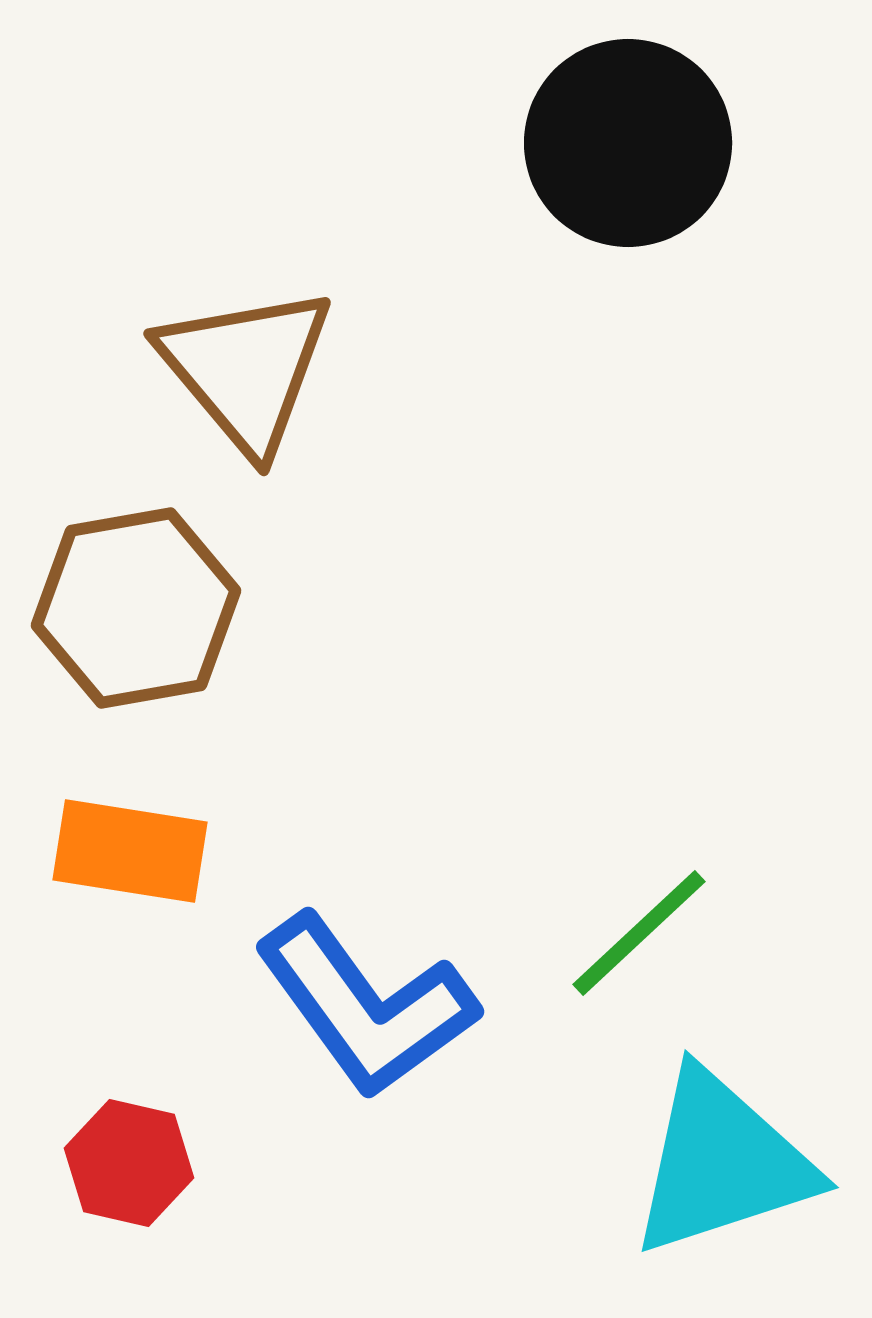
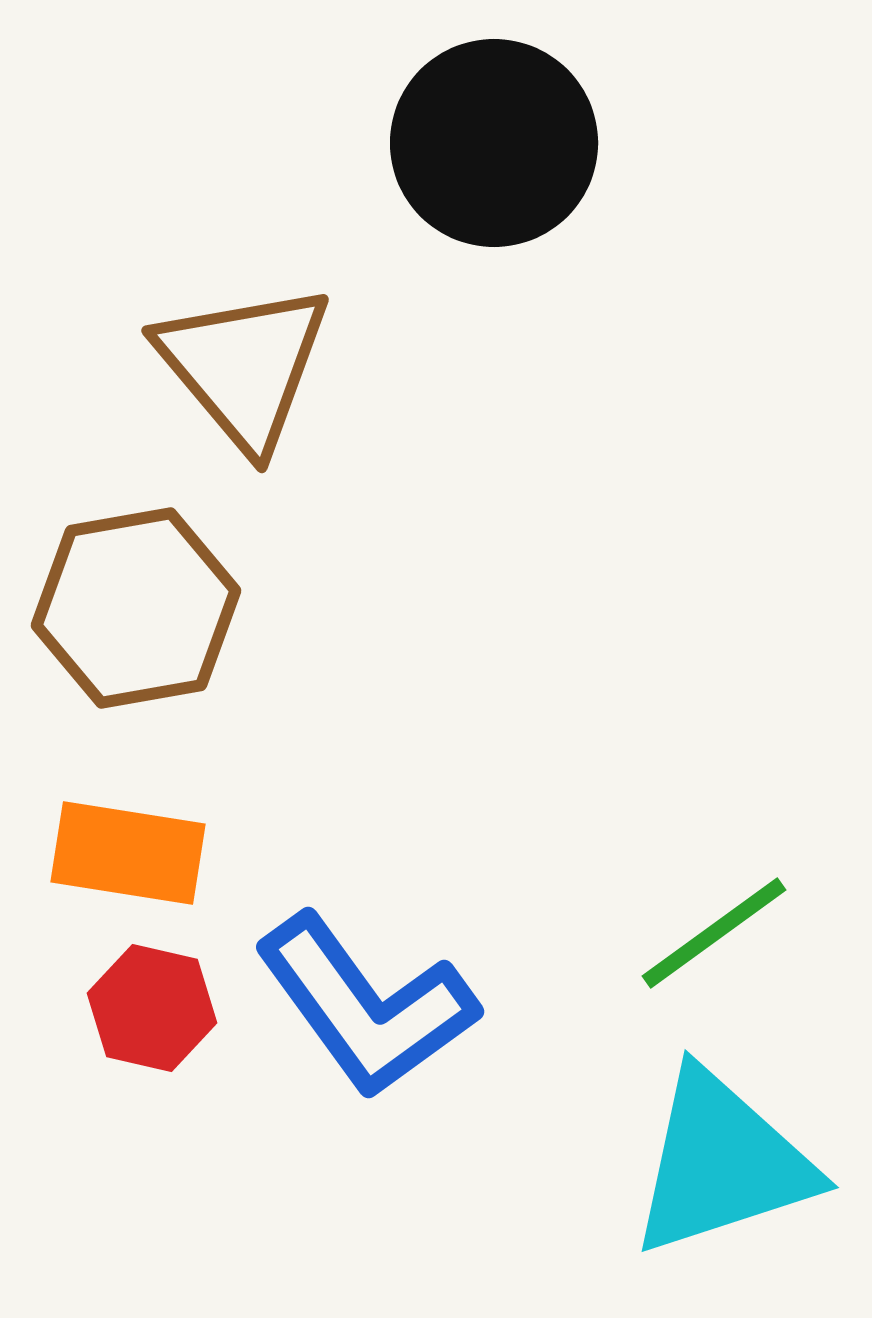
black circle: moved 134 px left
brown triangle: moved 2 px left, 3 px up
orange rectangle: moved 2 px left, 2 px down
green line: moved 75 px right; rotated 7 degrees clockwise
red hexagon: moved 23 px right, 155 px up
